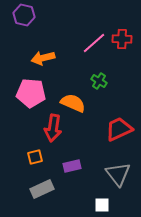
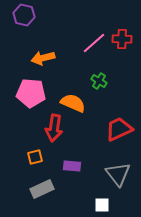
red arrow: moved 1 px right
purple rectangle: rotated 18 degrees clockwise
